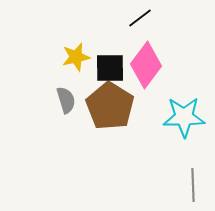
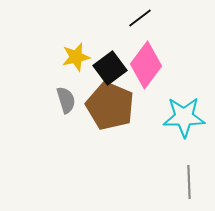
black square: rotated 36 degrees counterclockwise
brown pentagon: rotated 9 degrees counterclockwise
gray line: moved 4 px left, 3 px up
